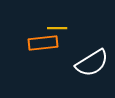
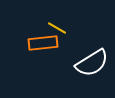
yellow line: rotated 30 degrees clockwise
